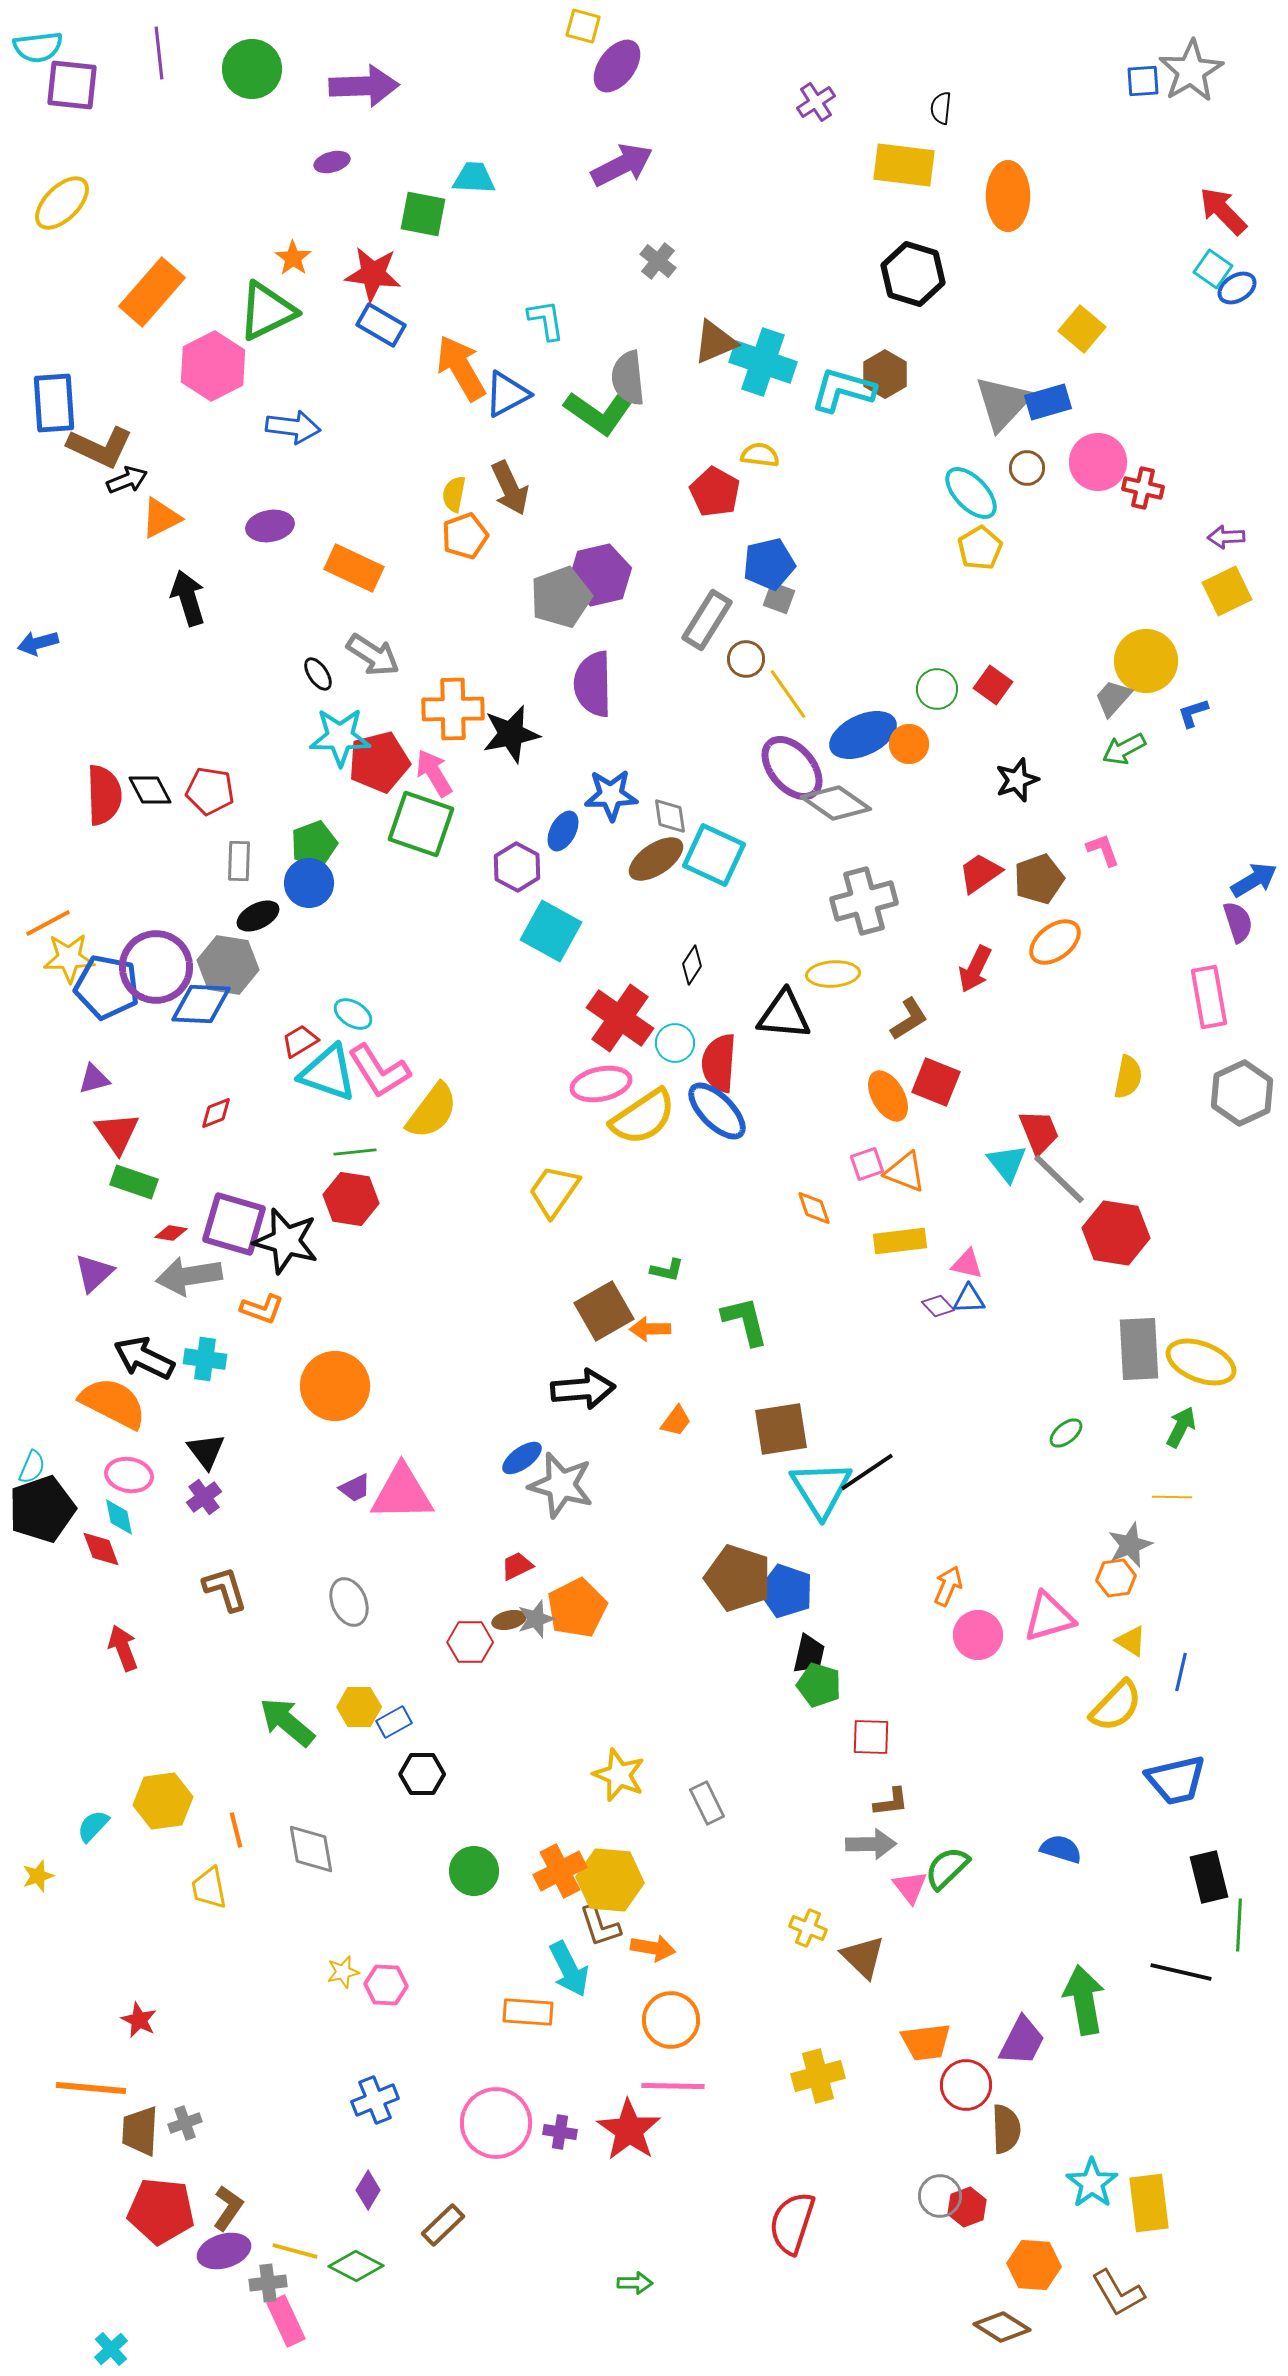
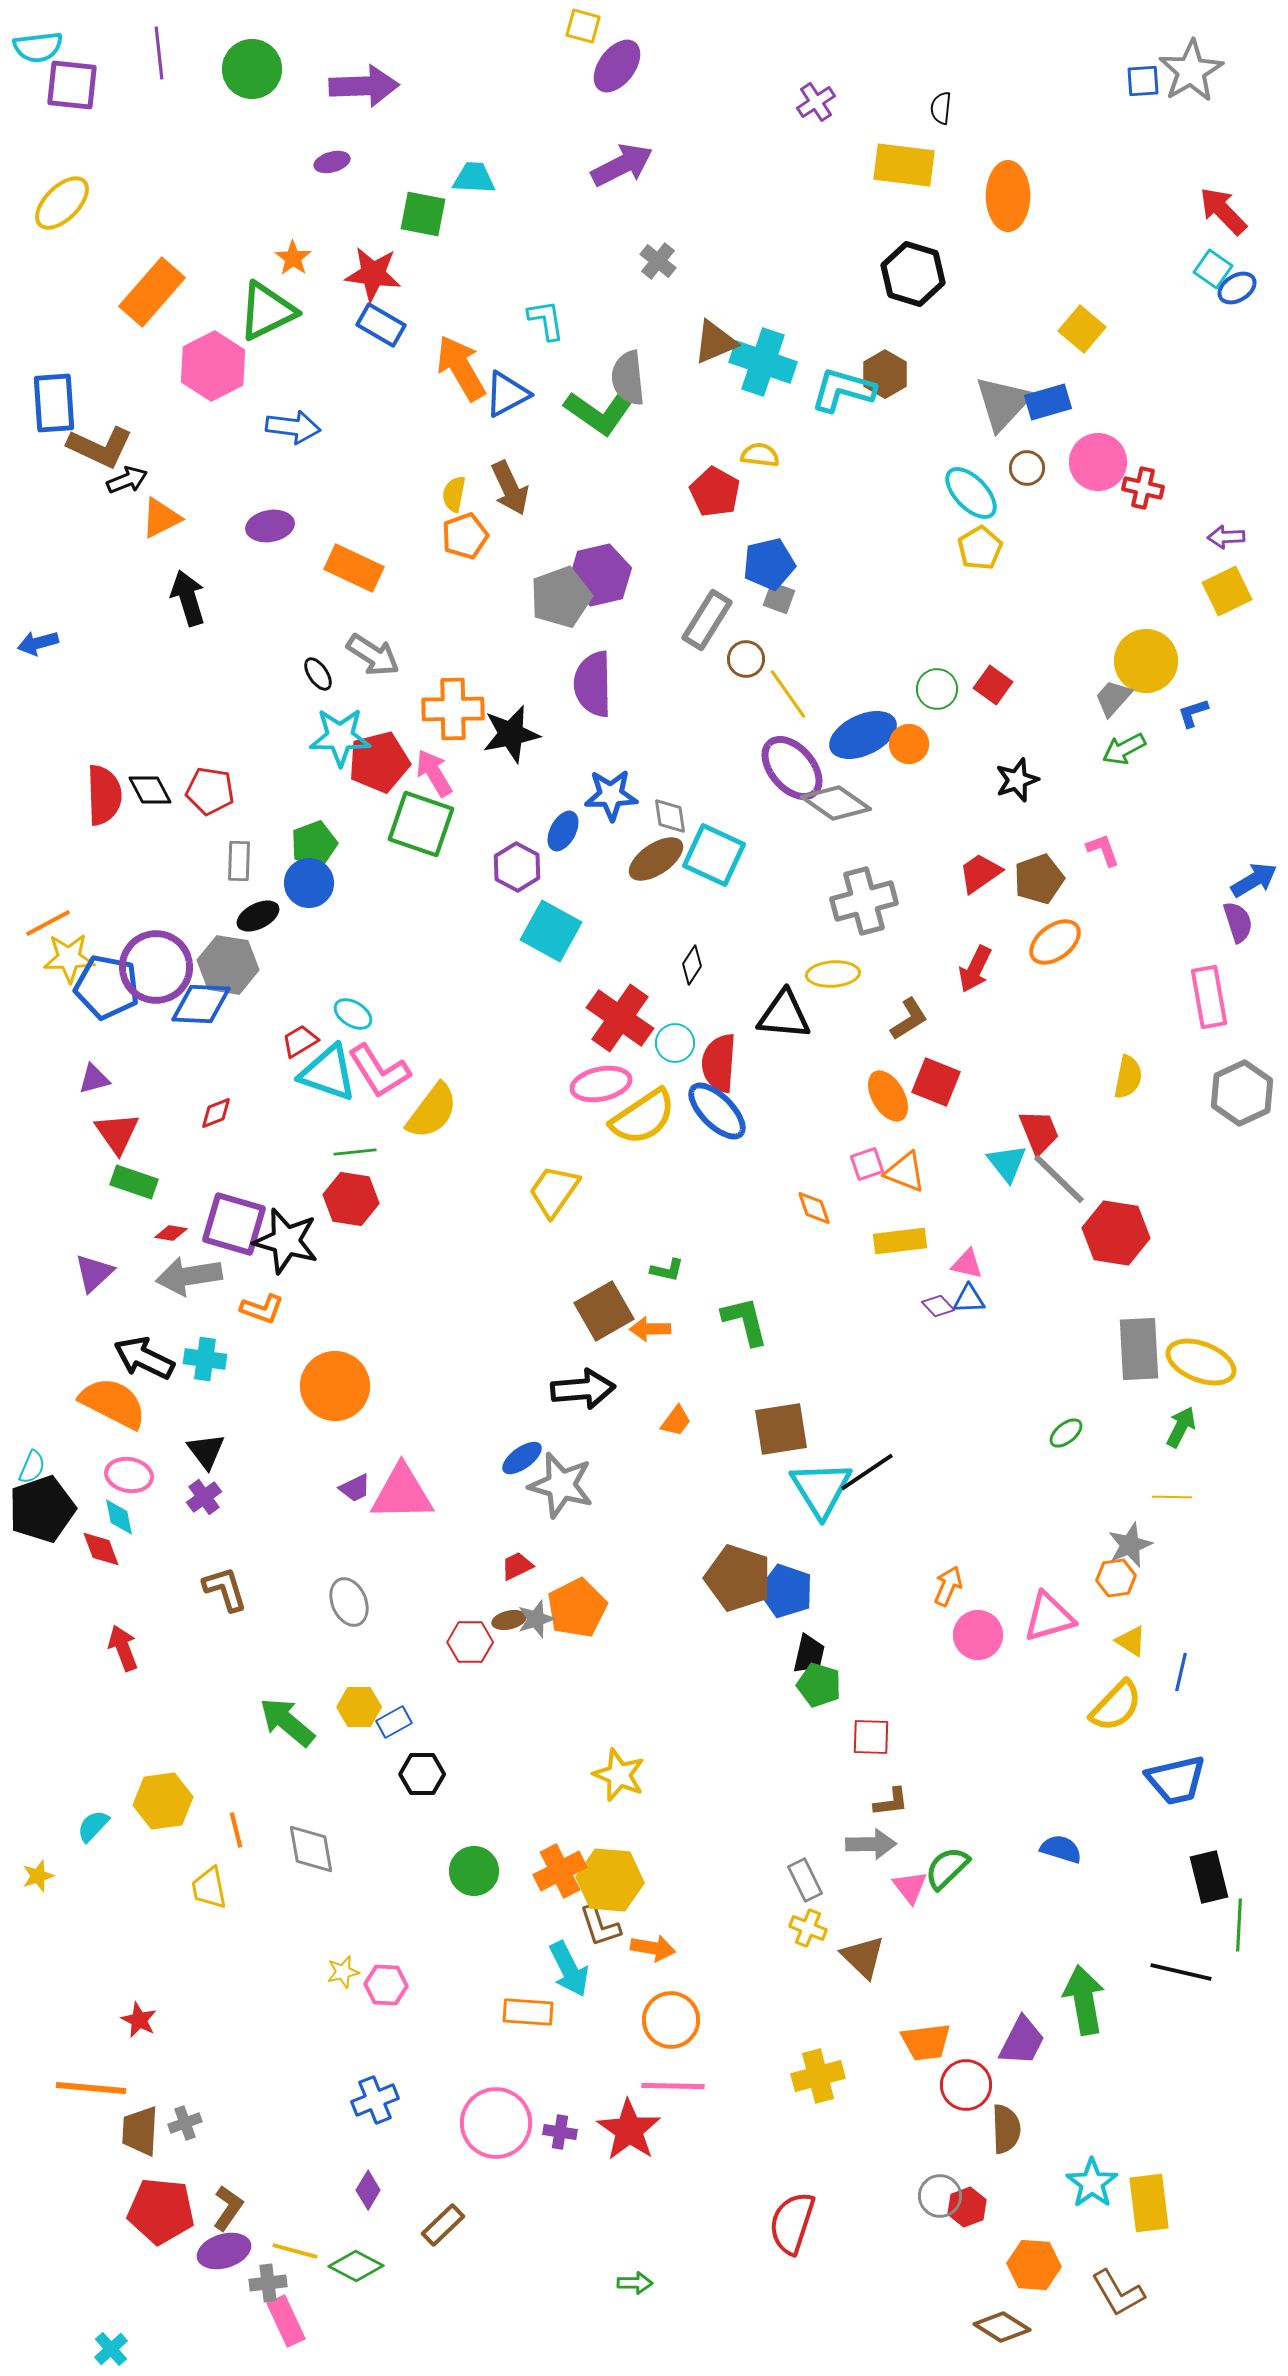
gray rectangle at (707, 1803): moved 98 px right, 77 px down
